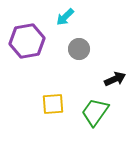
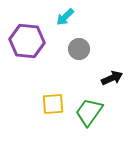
purple hexagon: rotated 16 degrees clockwise
black arrow: moved 3 px left, 1 px up
green trapezoid: moved 6 px left
